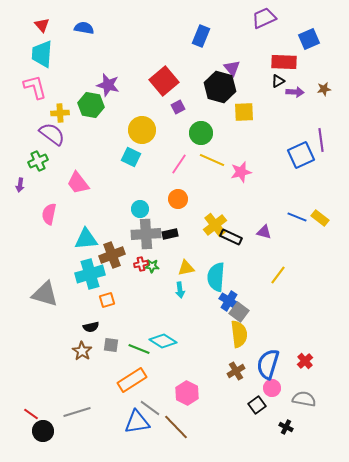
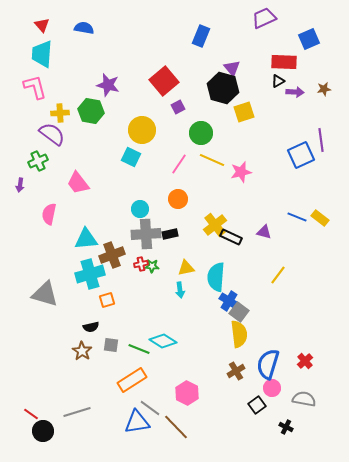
black hexagon at (220, 87): moved 3 px right, 1 px down
green hexagon at (91, 105): moved 6 px down
yellow square at (244, 112): rotated 15 degrees counterclockwise
